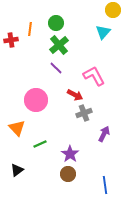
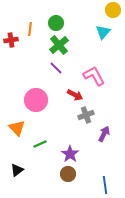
gray cross: moved 2 px right, 2 px down
